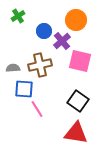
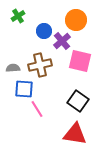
red triangle: moved 1 px left, 1 px down
